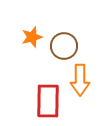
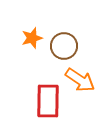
orange star: moved 1 px down
orange arrow: rotated 56 degrees counterclockwise
